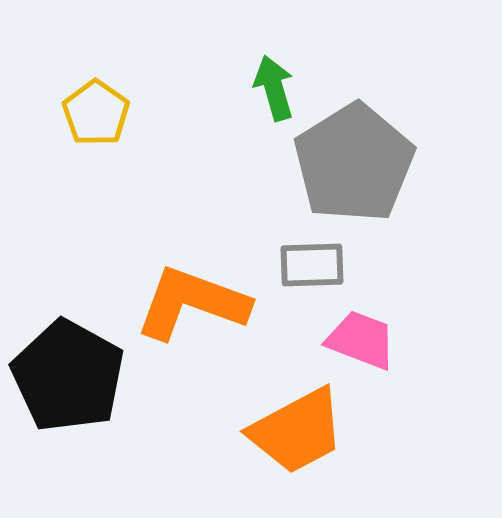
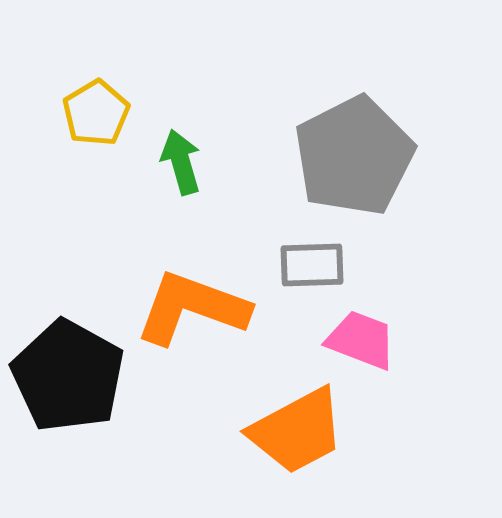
green arrow: moved 93 px left, 74 px down
yellow pentagon: rotated 6 degrees clockwise
gray pentagon: moved 7 px up; rotated 5 degrees clockwise
orange L-shape: moved 5 px down
